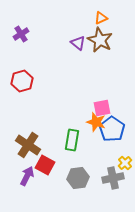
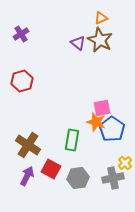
red square: moved 6 px right, 4 px down
